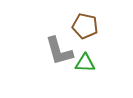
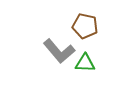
gray L-shape: rotated 24 degrees counterclockwise
